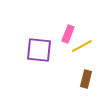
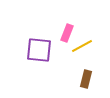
pink rectangle: moved 1 px left, 1 px up
